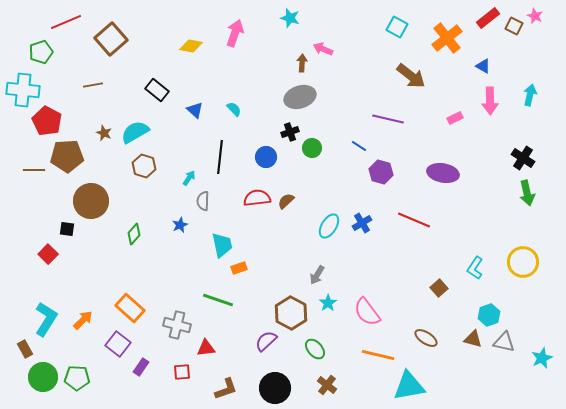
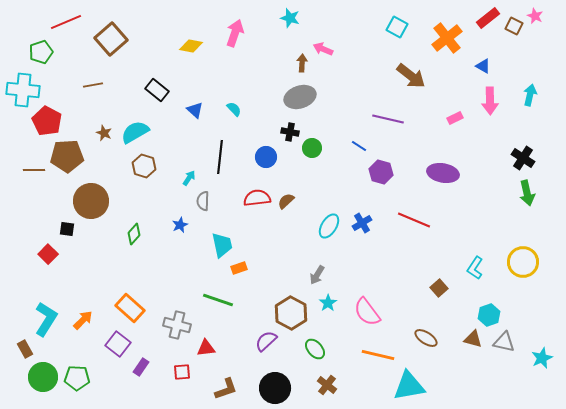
black cross at (290, 132): rotated 30 degrees clockwise
